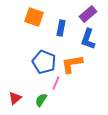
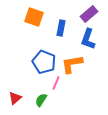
purple rectangle: moved 1 px right
